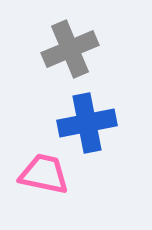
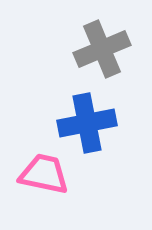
gray cross: moved 32 px right
